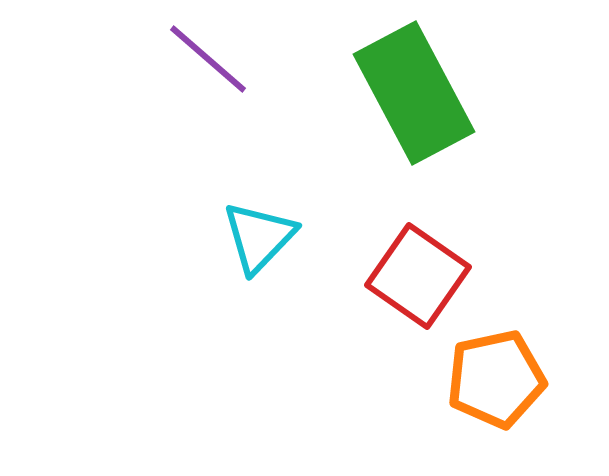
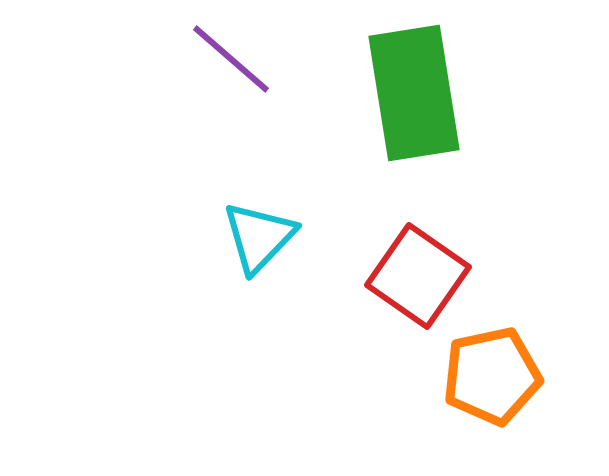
purple line: moved 23 px right
green rectangle: rotated 19 degrees clockwise
orange pentagon: moved 4 px left, 3 px up
